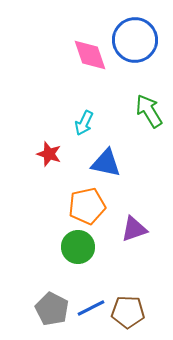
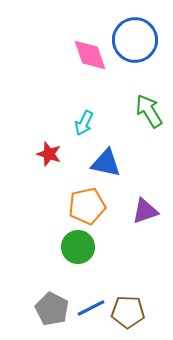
purple triangle: moved 11 px right, 18 px up
